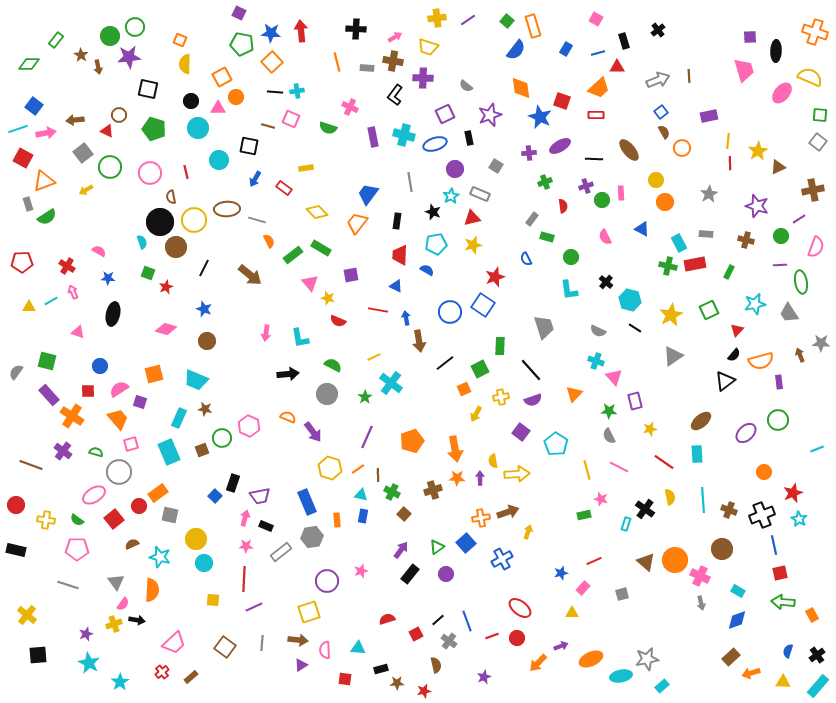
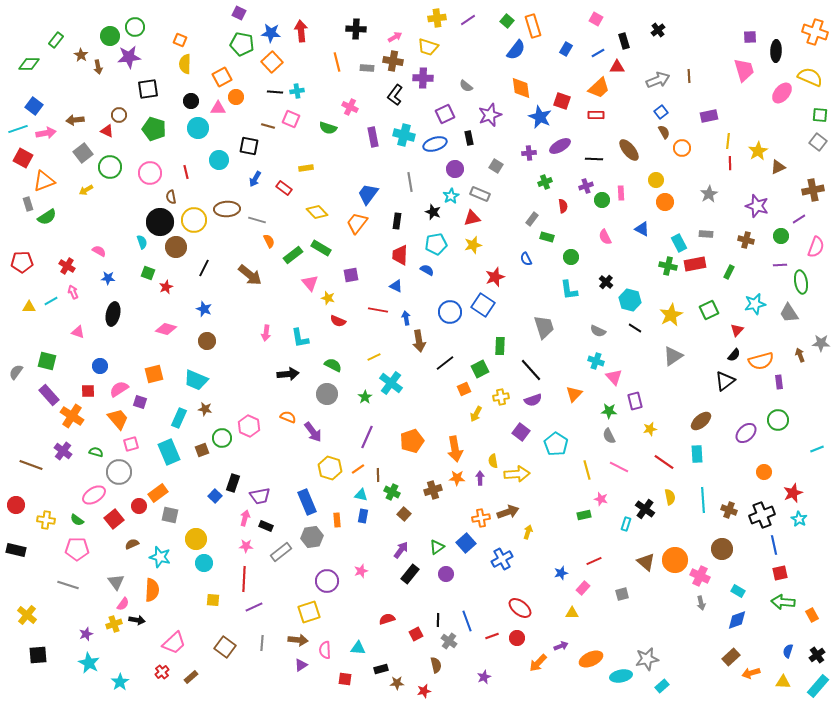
blue line at (598, 53): rotated 16 degrees counterclockwise
black square at (148, 89): rotated 20 degrees counterclockwise
black line at (438, 620): rotated 48 degrees counterclockwise
